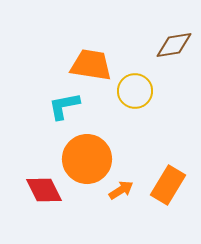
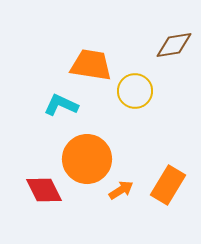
cyan L-shape: moved 3 px left, 1 px up; rotated 36 degrees clockwise
